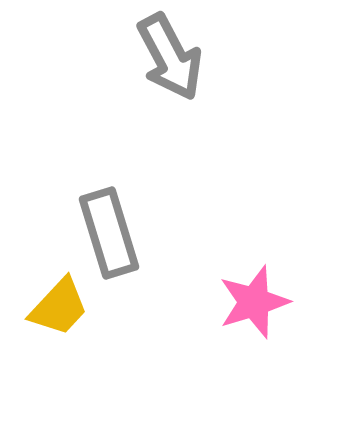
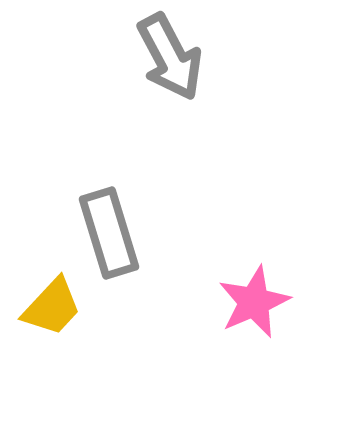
pink star: rotated 6 degrees counterclockwise
yellow trapezoid: moved 7 px left
